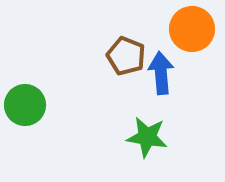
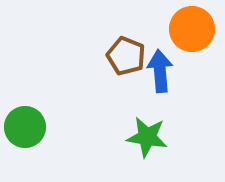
blue arrow: moved 1 px left, 2 px up
green circle: moved 22 px down
